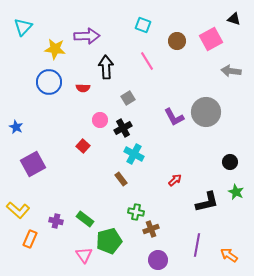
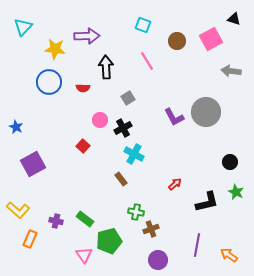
red arrow: moved 4 px down
